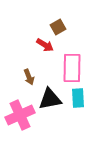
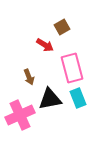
brown square: moved 4 px right
pink rectangle: rotated 16 degrees counterclockwise
cyan rectangle: rotated 18 degrees counterclockwise
